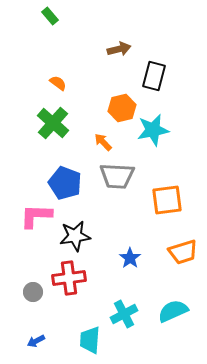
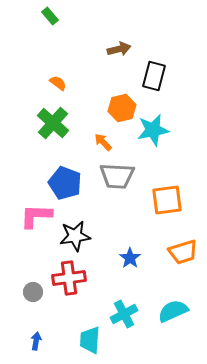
blue arrow: rotated 126 degrees clockwise
